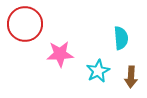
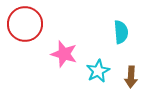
cyan semicircle: moved 6 px up
pink star: moved 4 px right; rotated 20 degrees clockwise
